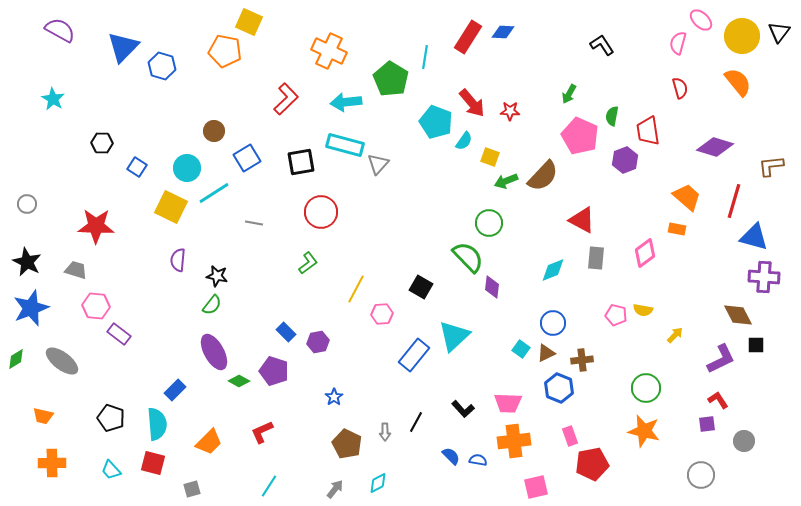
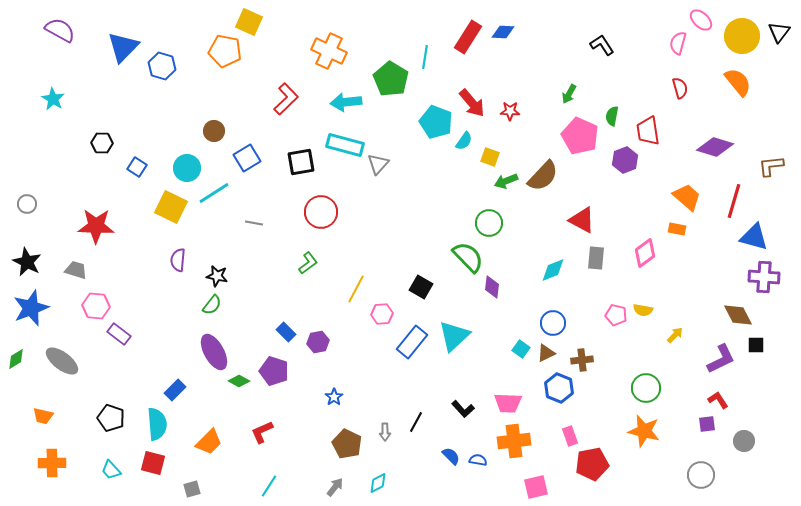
blue rectangle at (414, 355): moved 2 px left, 13 px up
gray arrow at (335, 489): moved 2 px up
